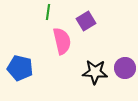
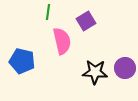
blue pentagon: moved 2 px right, 7 px up
